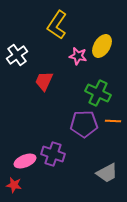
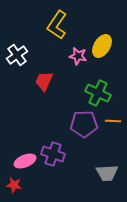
gray trapezoid: rotated 25 degrees clockwise
